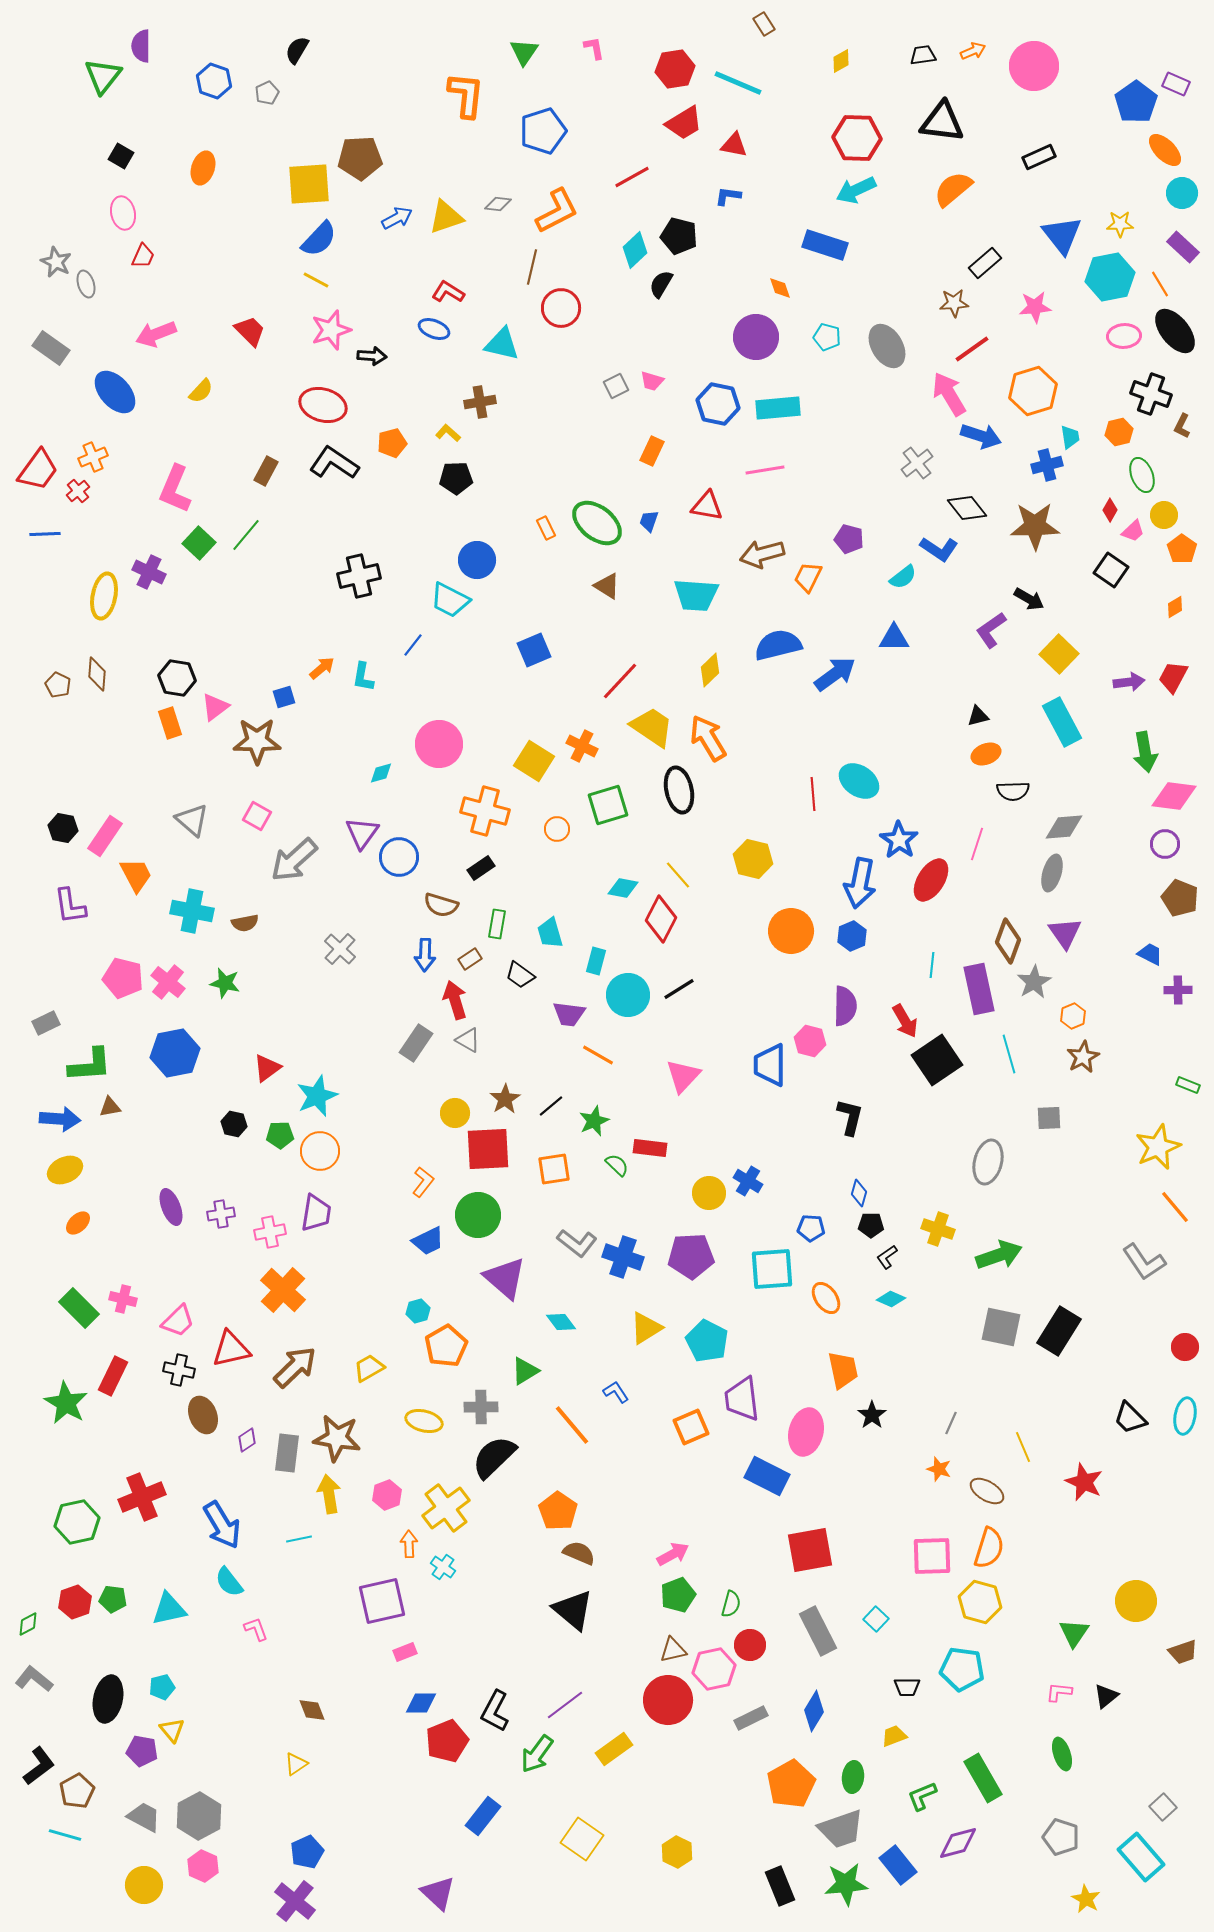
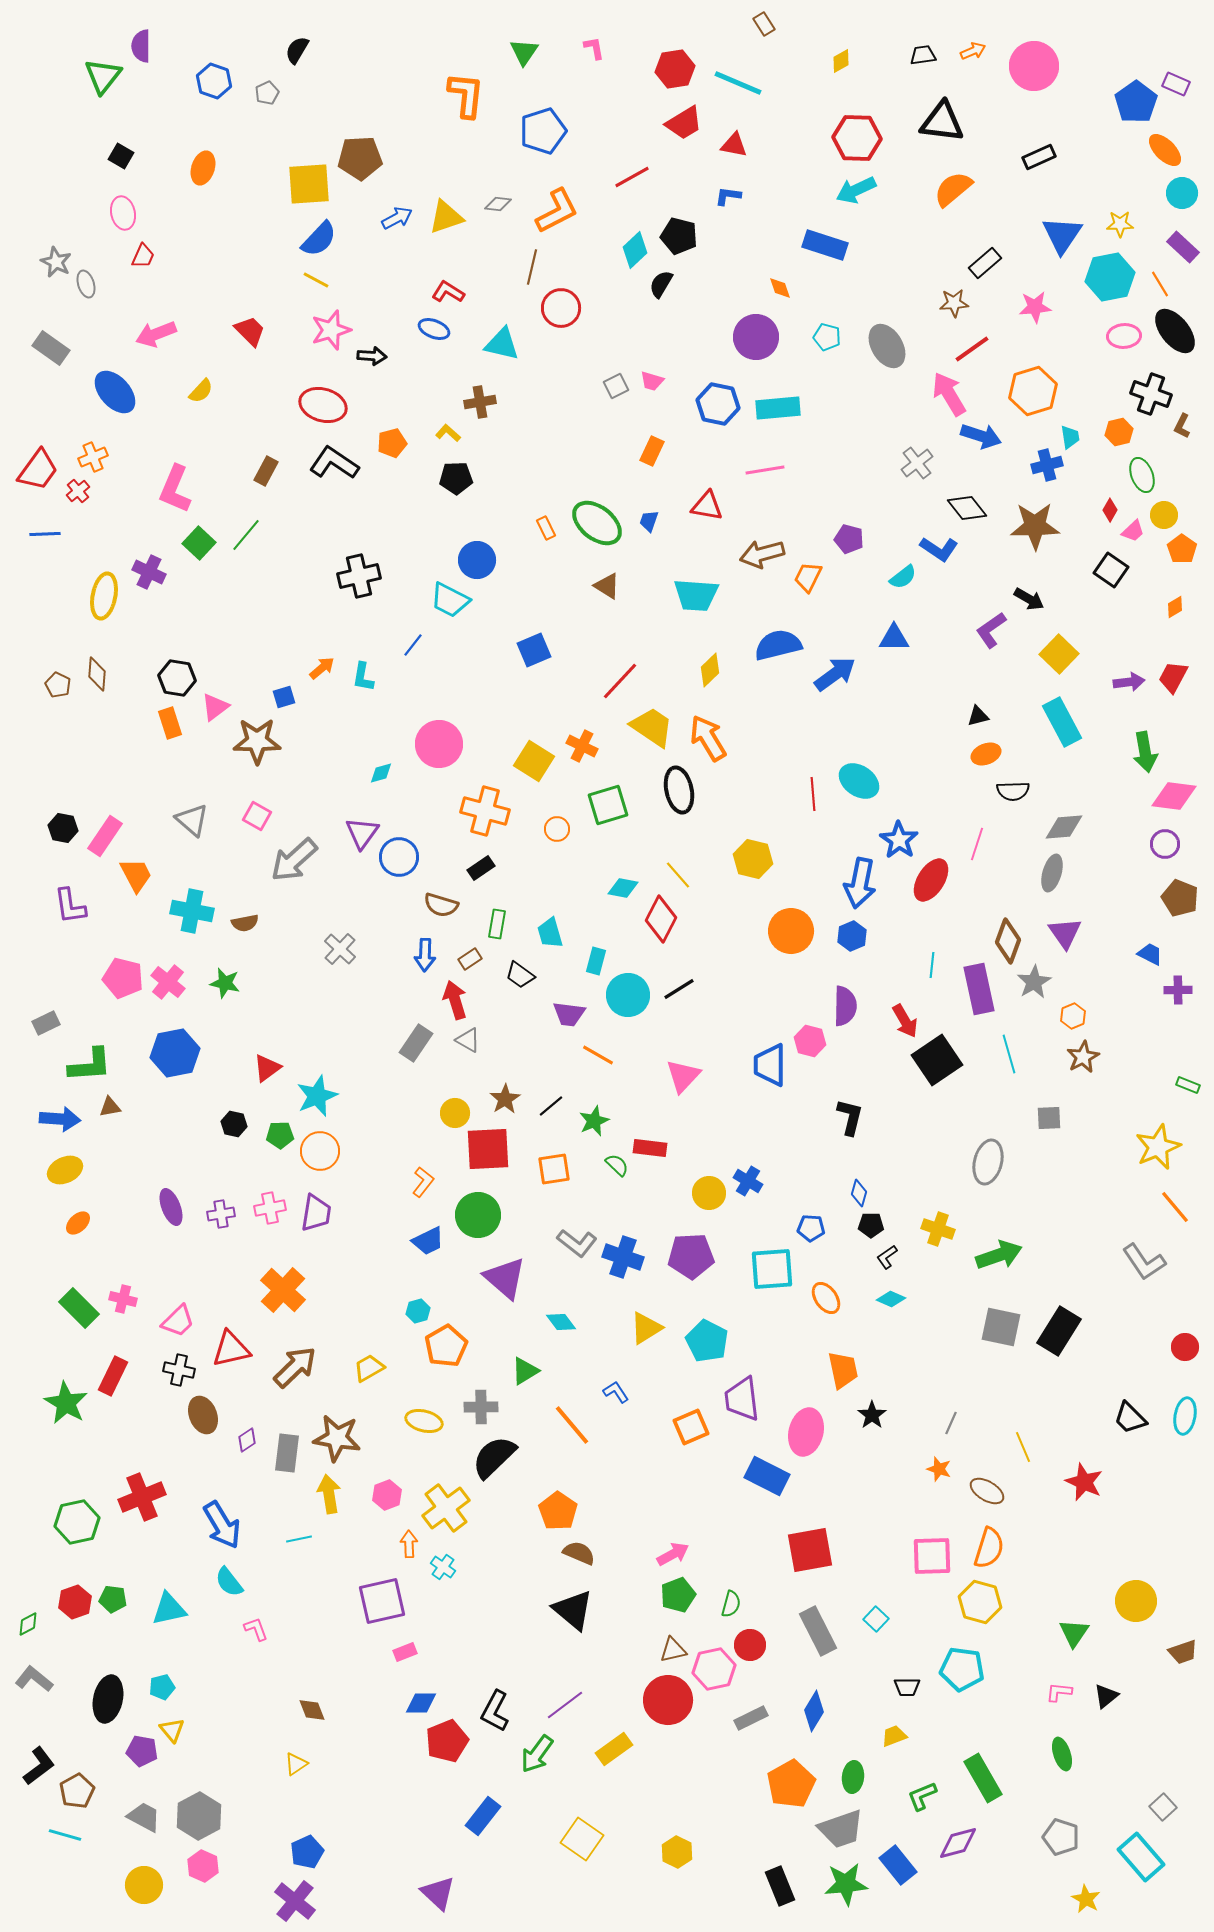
blue triangle at (1062, 235): rotated 12 degrees clockwise
pink cross at (270, 1232): moved 24 px up
